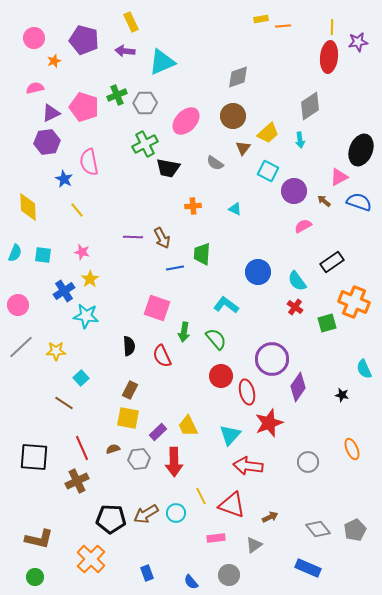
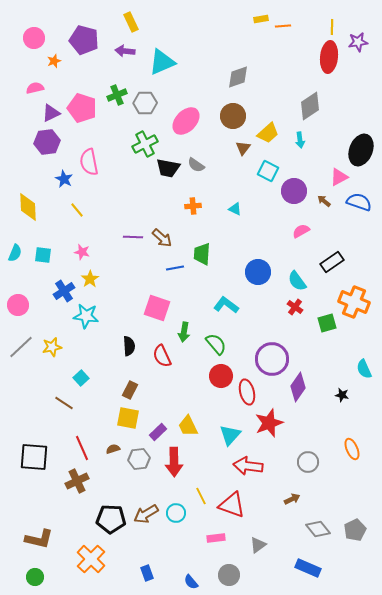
pink pentagon at (84, 107): moved 2 px left, 1 px down
gray semicircle at (215, 163): moved 19 px left, 2 px down
pink semicircle at (303, 226): moved 2 px left, 5 px down
brown arrow at (162, 238): rotated 20 degrees counterclockwise
green semicircle at (216, 339): moved 5 px down
yellow star at (56, 351): moved 4 px left, 4 px up; rotated 12 degrees counterclockwise
brown arrow at (270, 517): moved 22 px right, 18 px up
gray triangle at (254, 545): moved 4 px right
